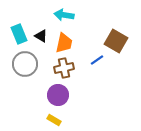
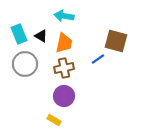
cyan arrow: moved 1 px down
brown square: rotated 15 degrees counterclockwise
blue line: moved 1 px right, 1 px up
purple circle: moved 6 px right, 1 px down
